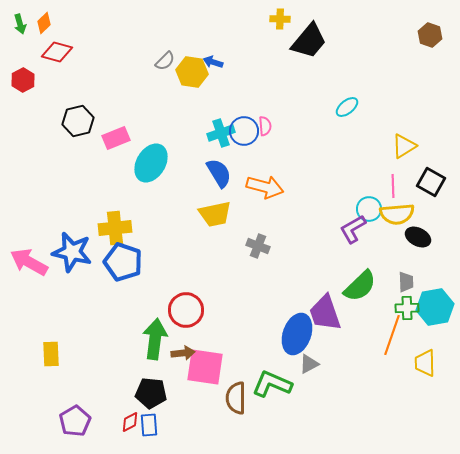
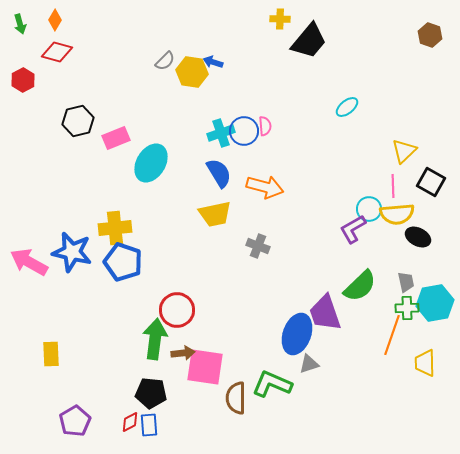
orange diamond at (44, 23): moved 11 px right, 3 px up; rotated 15 degrees counterclockwise
yellow triangle at (404, 146): moved 5 px down; rotated 12 degrees counterclockwise
gray trapezoid at (406, 282): rotated 10 degrees counterclockwise
cyan hexagon at (435, 307): moved 4 px up
red circle at (186, 310): moved 9 px left
gray triangle at (309, 364): rotated 10 degrees clockwise
